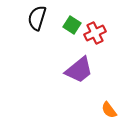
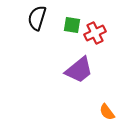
green square: rotated 24 degrees counterclockwise
orange semicircle: moved 2 px left, 2 px down
